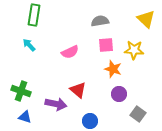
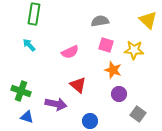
green rectangle: moved 1 px up
yellow triangle: moved 2 px right, 1 px down
pink square: rotated 21 degrees clockwise
orange star: moved 1 px down
red triangle: moved 5 px up
blue triangle: moved 2 px right
